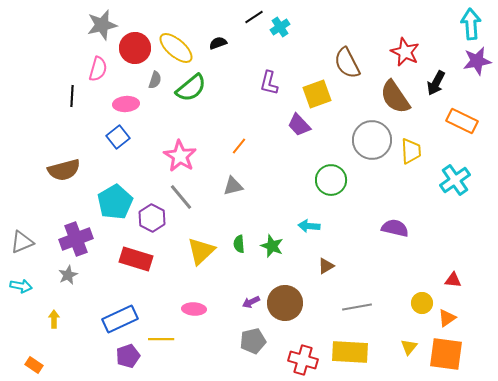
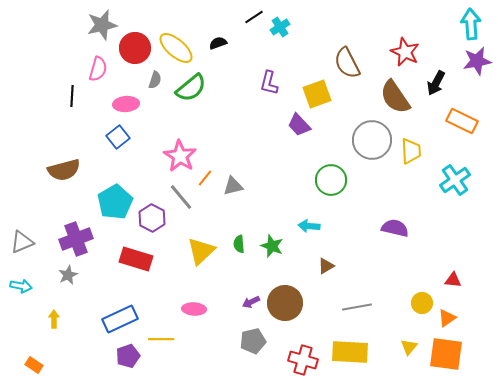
orange line at (239, 146): moved 34 px left, 32 px down
